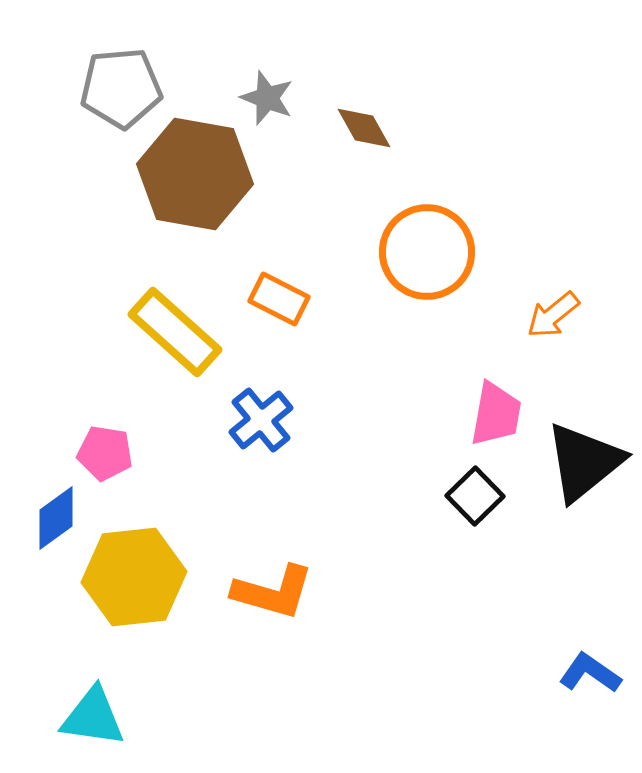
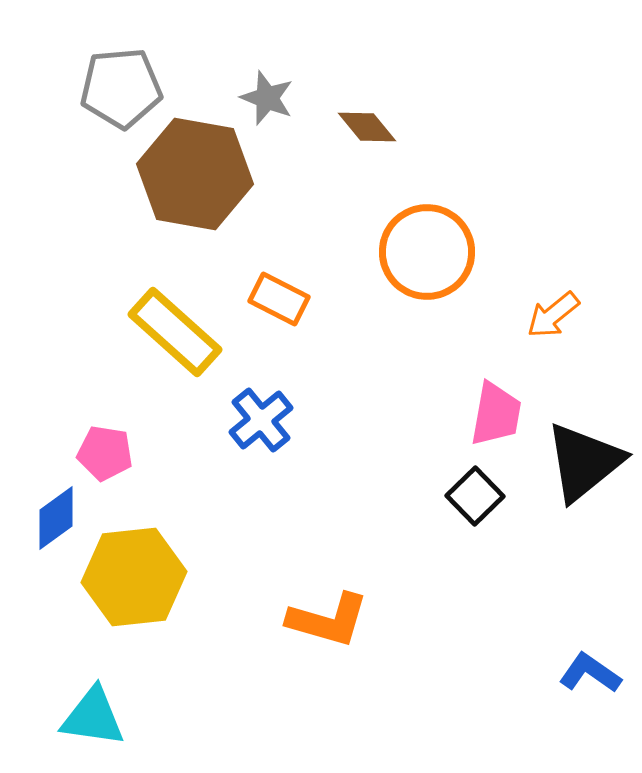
brown diamond: moved 3 px right, 1 px up; rotated 10 degrees counterclockwise
orange L-shape: moved 55 px right, 28 px down
